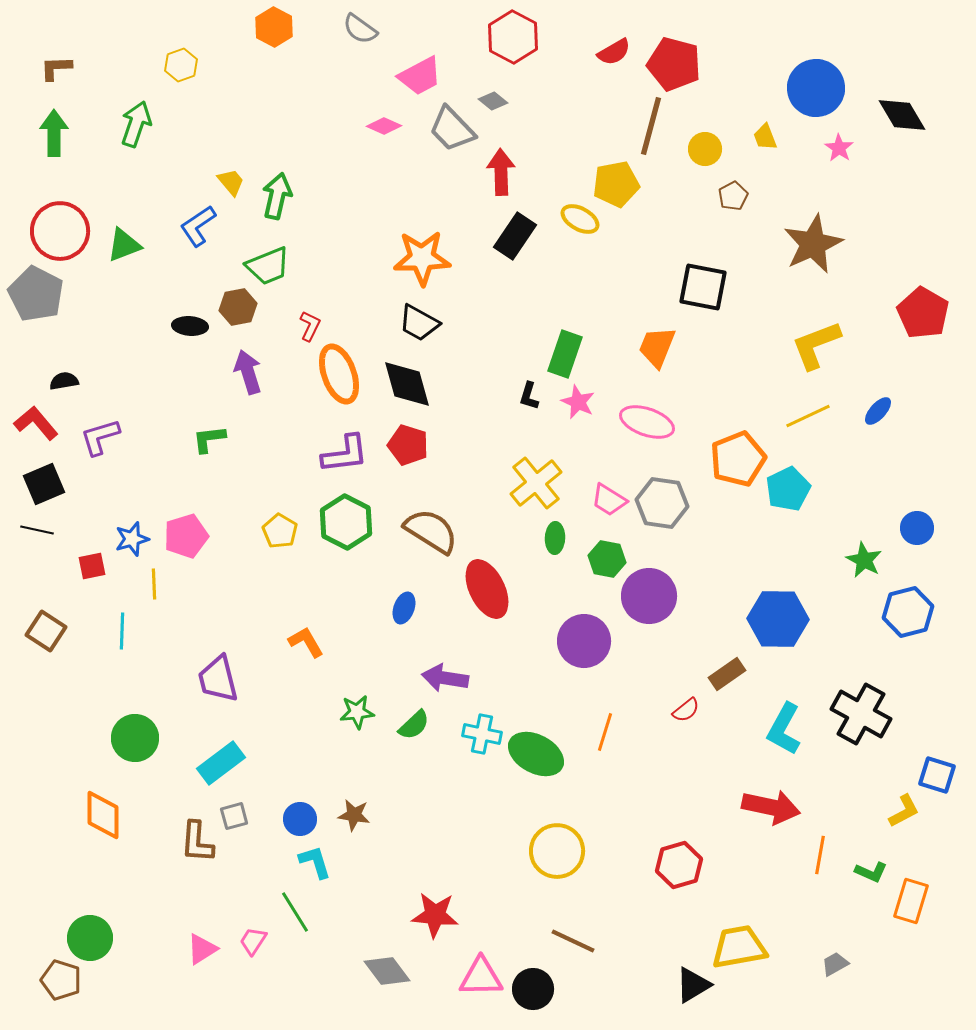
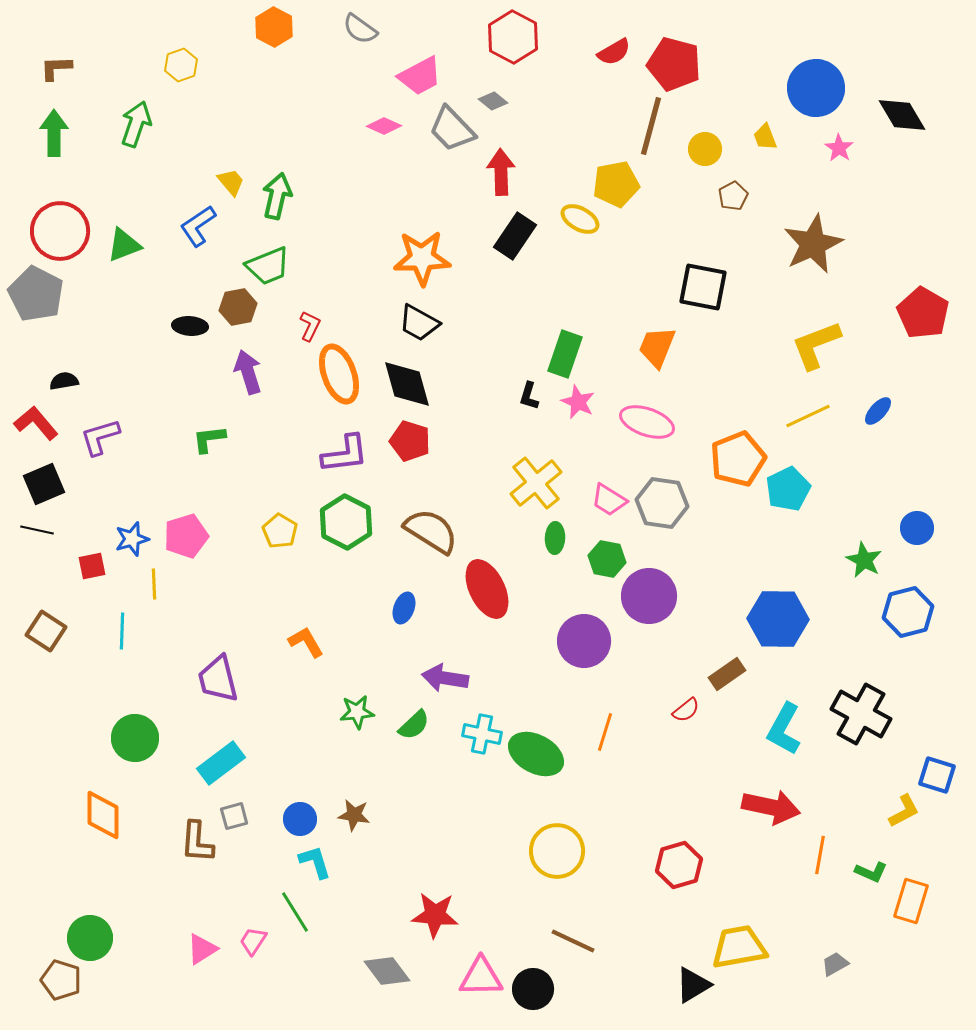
red pentagon at (408, 445): moved 2 px right, 4 px up
